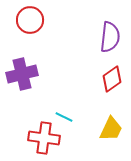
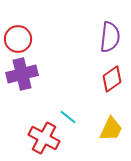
red circle: moved 12 px left, 19 px down
cyan line: moved 4 px right; rotated 12 degrees clockwise
red cross: rotated 20 degrees clockwise
